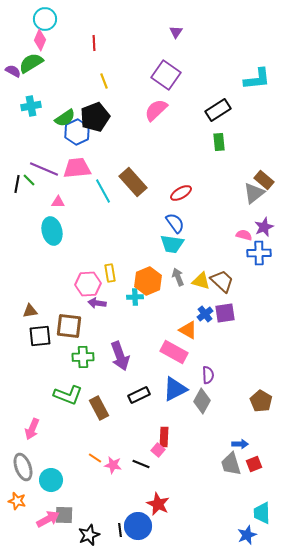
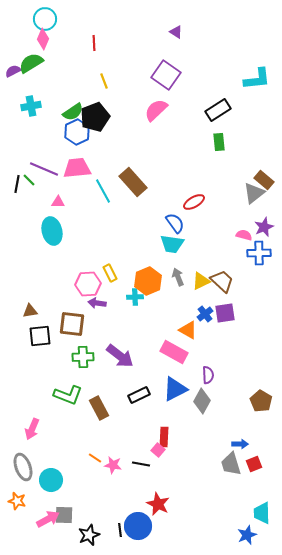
purple triangle at (176, 32): rotated 32 degrees counterclockwise
pink diamond at (40, 40): moved 3 px right, 1 px up
purple semicircle at (13, 71): rotated 56 degrees counterclockwise
green semicircle at (65, 118): moved 8 px right, 6 px up
red ellipse at (181, 193): moved 13 px right, 9 px down
yellow rectangle at (110, 273): rotated 18 degrees counterclockwise
yellow triangle at (201, 281): rotated 42 degrees counterclockwise
brown square at (69, 326): moved 3 px right, 2 px up
purple arrow at (120, 356): rotated 32 degrees counterclockwise
black line at (141, 464): rotated 12 degrees counterclockwise
